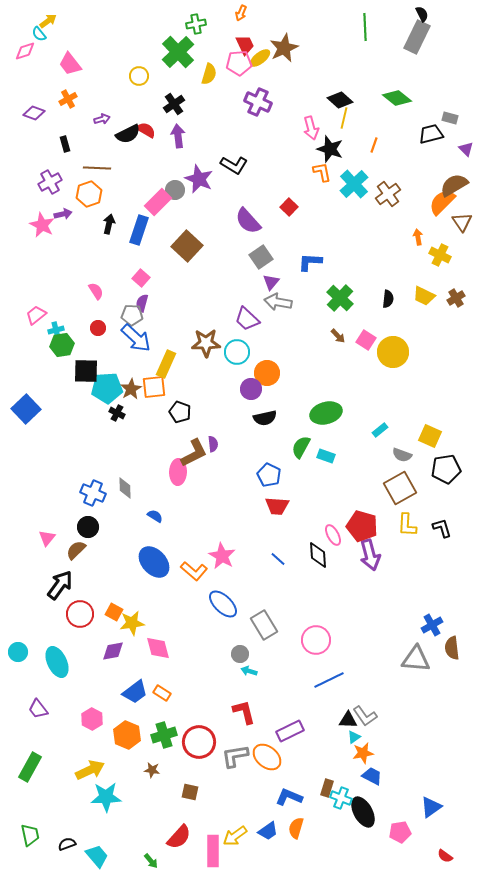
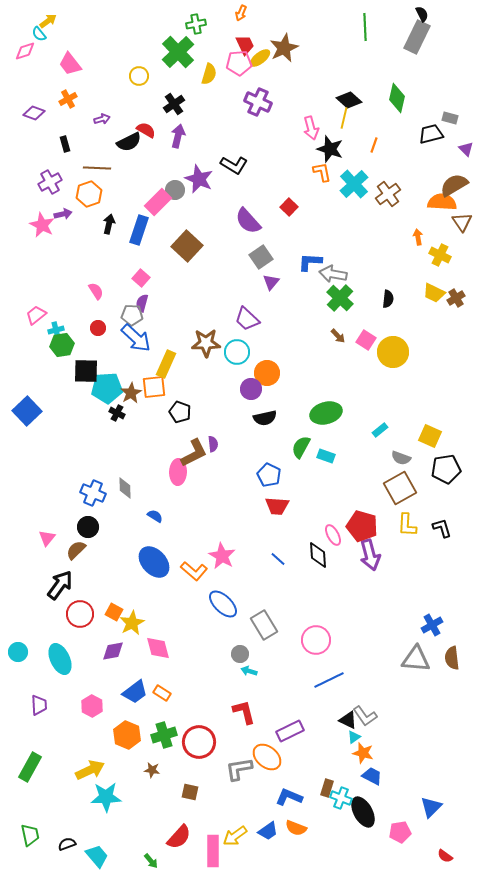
green diamond at (397, 98): rotated 64 degrees clockwise
black diamond at (340, 100): moved 9 px right
black semicircle at (128, 134): moved 1 px right, 8 px down
purple arrow at (178, 136): rotated 20 degrees clockwise
orange semicircle at (442, 202): rotated 48 degrees clockwise
yellow trapezoid at (424, 296): moved 10 px right, 3 px up
gray arrow at (278, 302): moved 55 px right, 28 px up
brown star at (131, 389): moved 4 px down
blue square at (26, 409): moved 1 px right, 2 px down
gray semicircle at (402, 455): moved 1 px left, 3 px down
yellow star at (132, 623): rotated 20 degrees counterclockwise
brown semicircle at (452, 648): moved 10 px down
cyan ellipse at (57, 662): moved 3 px right, 3 px up
purple trapezoid at (38, 709): moved 1 px right, 4 px up; rotated 145 degrees counterclockwise
pink hexagon at (92, 719): moved 13 px up
black triangle at (348, 720): rotated 24 degrees clockwise
orange star at (363, 753): rotated 25 degrees clockwise
gray L-shape at (235, 756): moved 4 px right, 13 px down
blue triangle at (431, 807): rotated 10 degrees counterclockwise
orange semicircle at (296, 828): rotated 85 degrees counterclockwise
